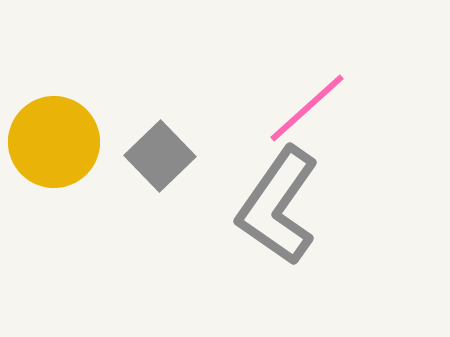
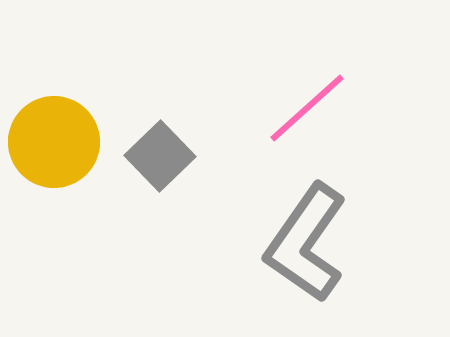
gray L-shape: moved 28 px right, 37 px down
